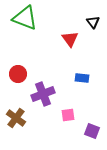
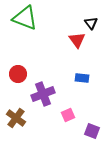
black triangle: moved 2 px left, 1 px down
red triangle: moved 7 px right, 1 px down
pink square: rotated 16 degrees counterclockwise
